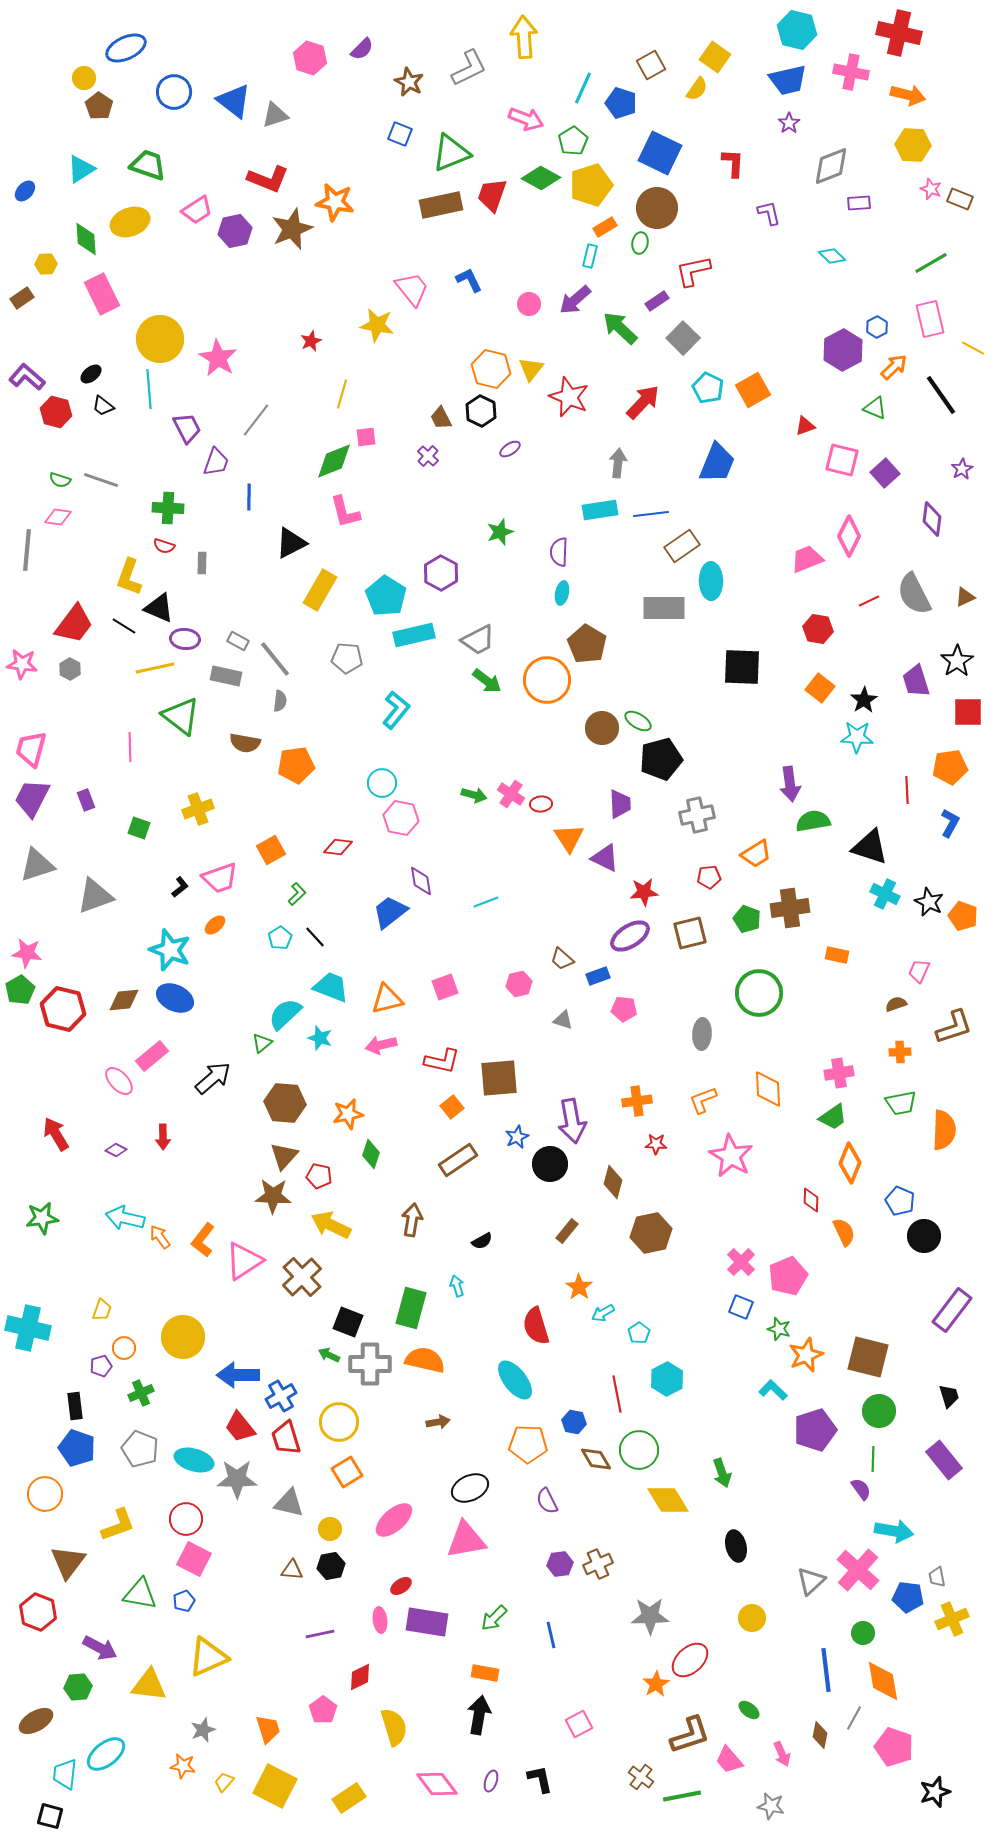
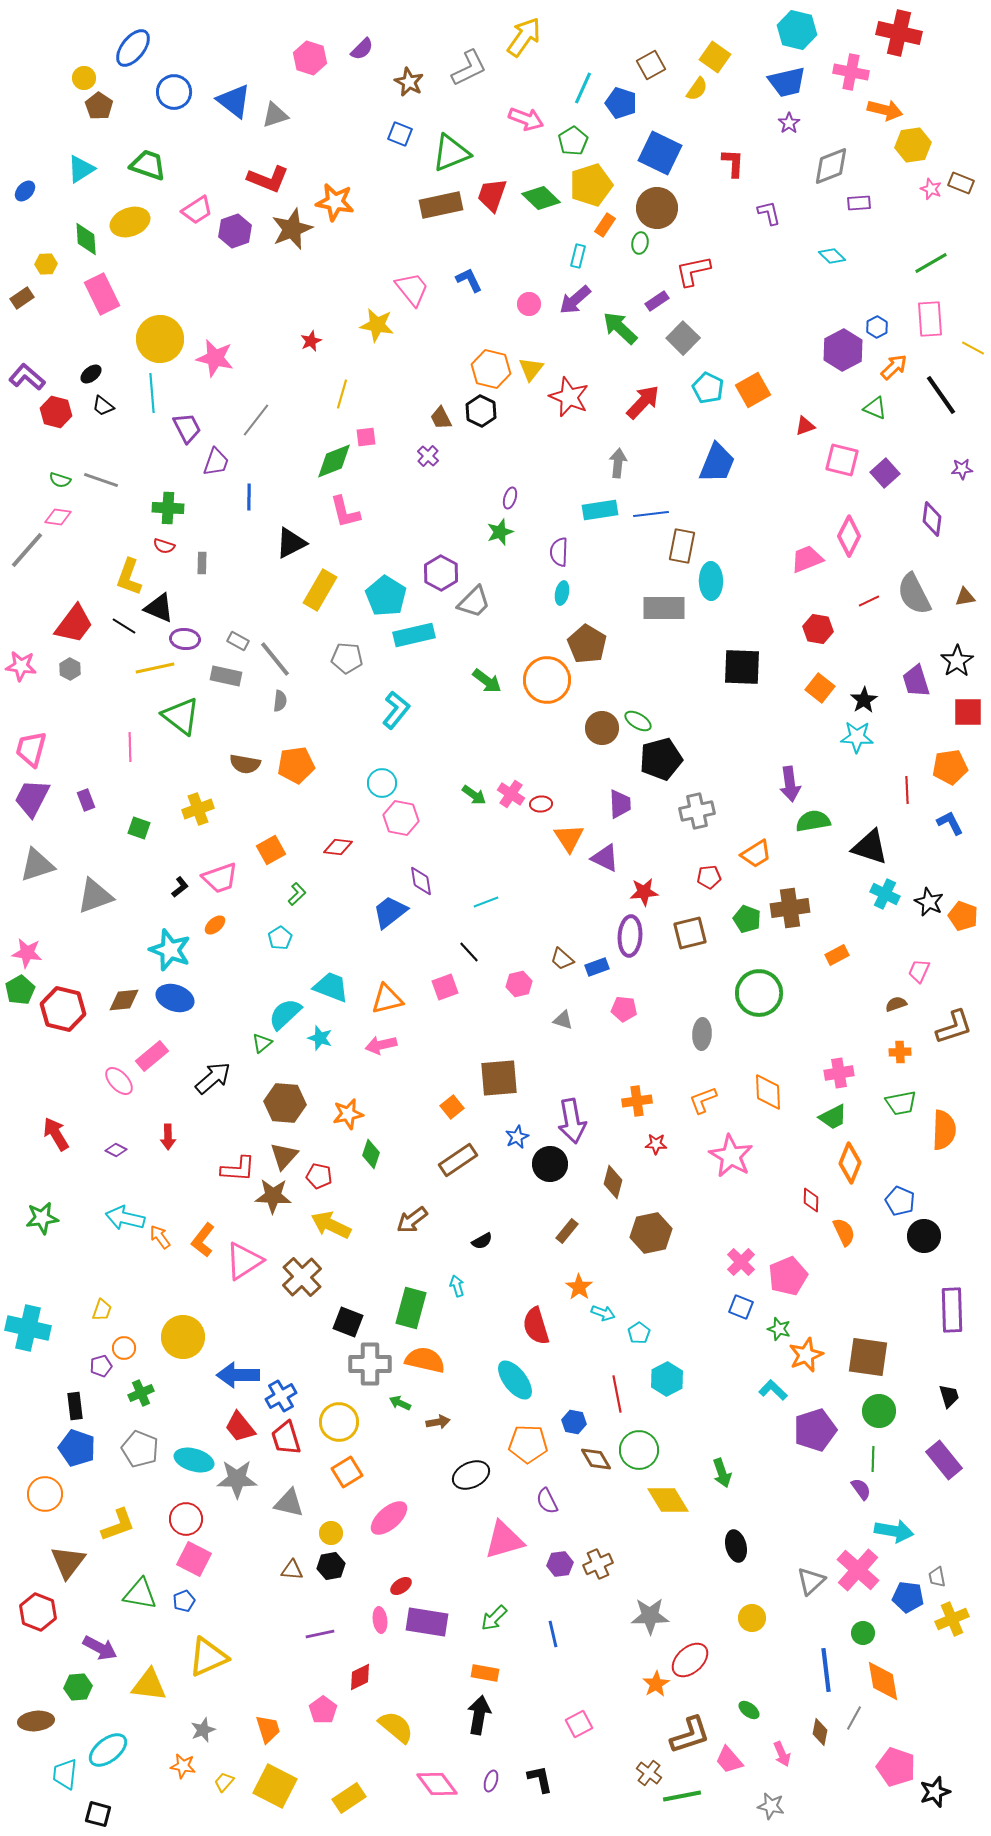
yellow arrow at (524, 37): rotated 39 degrees clockwise
blue ellipse at (126, 48): moved 7 px right; rotated 27 degrees counterclockwise
blue trapezoid at (788, 80): moved 1 px left, 2 px down
orange arrow at (908, 95): moved 23 px left, 15 px down
yellow hexagon at (913, 145): rotated 12 degrees counterclockwise
green diamond at (541, 178): moved 20 px down; rotated 15 degrees clockwise
brown rectangle at (960, 199): moved 1 px right, 16 px up
orange rectangle at (605, 227): moved 2 px up; rotated 25 degrees counterclockwise
purple hexagon at (235, 231): rotated 8 degrees counterclockwise
cyan rectangle at (590, 256): moved 12 px left
pink rectangle at (930, 319): rotated 9 degrees clockwise
pink star at (218, 358): moved 3 px left; rotated 18 degrees counterclockwise
cyan line at (149, 389): moved 3 px right, 4 px down
purple ellipse at (510, 449): moved 49 px down; rotated 40 degrees counterclockwise
purple star at (962, 469): rotated 25 degrees clockwise
brown rectangle at (682, 546): rotated 44 degrees counterclockwise
gray line at (27, 550): rotated 36 degrees clockwise
brown triangle at (965, 597): rotated 15 degrees clockwise
gray trapezoid at (478, 640): moved 4 px left, 38 px up; rotated 18 degrees counterclockwise
pink star at (22, 664): moved 1 px left, 2 px down
brown semicircle at (245, 743): moved 21 px down
green arrow at (474, 795): rotated 20 degrees clockwise
gray cross at (697, 815): moved 4 px up
blue L-shape at (950, 823): rotated 56 degrees counterclockwise
purple ellipse at (630, 936): rotated 54 degrees counterclockwise
black line at (315, 937): moved 154 px right, 15 px down
orange rectangle at (837, 955): rotated 40 degrees counterclockwise
blue rectangle at (598, 976): moved 1 px left, 9 px up
blue ellipse at (175, 998): rotated 6 degrees counterclockwise
red L-shape at (442, 1061): moved 204 px left, 108 px down; rotated 9 degrees counterclockwise
orange diamond at (768, 1089): moved 3 px down
green trapezoid at (833, 1117): rotated 8 degrees clockwise
red arrow at (163, 1137): moved 5 px right
brown arrow at (412, 1220): rotated 136 degrees counterclockwise
purple rectangle at (952, 1310): rotated 39 degrees counterclockwise
cyan arrow at (603, 1313): rotated 130 degrees counterclockwise
green arrow at (329, 1355): moved 71 px right, 48 px down
brown square at (868, 1357): rotated 6 degrees counterclockwise
black ellipse at (470, 1488): moved 1 px right, 13 px up
pink ellipse at (394, 1520): moved 5 px left, 2 px up
yellow circle at (330, 1529): moved 1 px right, 4 px down
pink triangle at (466, 1540): moved 38 px right; rotated 6 degrees counterclockwise
blue line at (551, 1635): moved 2 px right, 1 px up
brown ellipse at (36, 1721): rotated 24 degrees clockwise
yellow semicircle at (394, 1727): moved 2 px right; rotated 33 degrees counterclockwise
brown diamond at (820, 1735): moved 3 px up
pink pentagon at (894, 1747): moved 2 px right, 20 px down
cyan ellipse at (106, 1754): moved 2 px right, 4 px up
brown cross at (641, 1777): moved 8 px right, 4 px up
black square at (50, 1816): moved 48 px right, 2 px up
